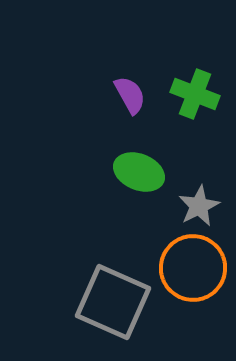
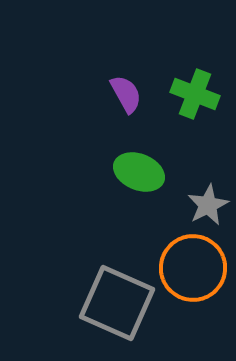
purple semicircle: moved 4 px left, 1 px up
gray star: moved 9 px right, 1 px up
gray square: moved 4 px right, 1 px down
